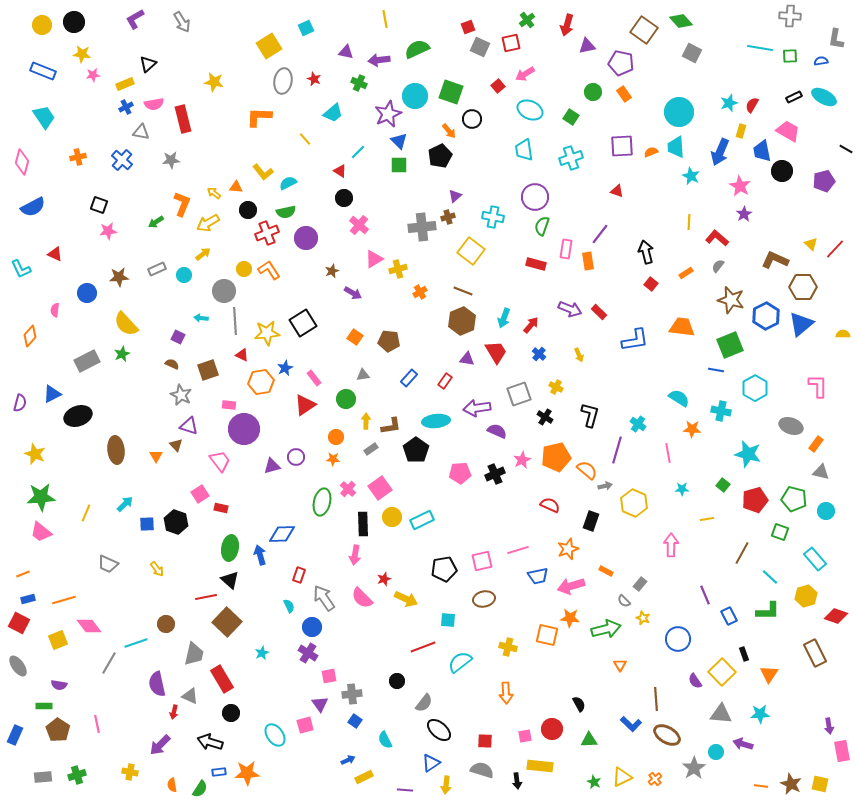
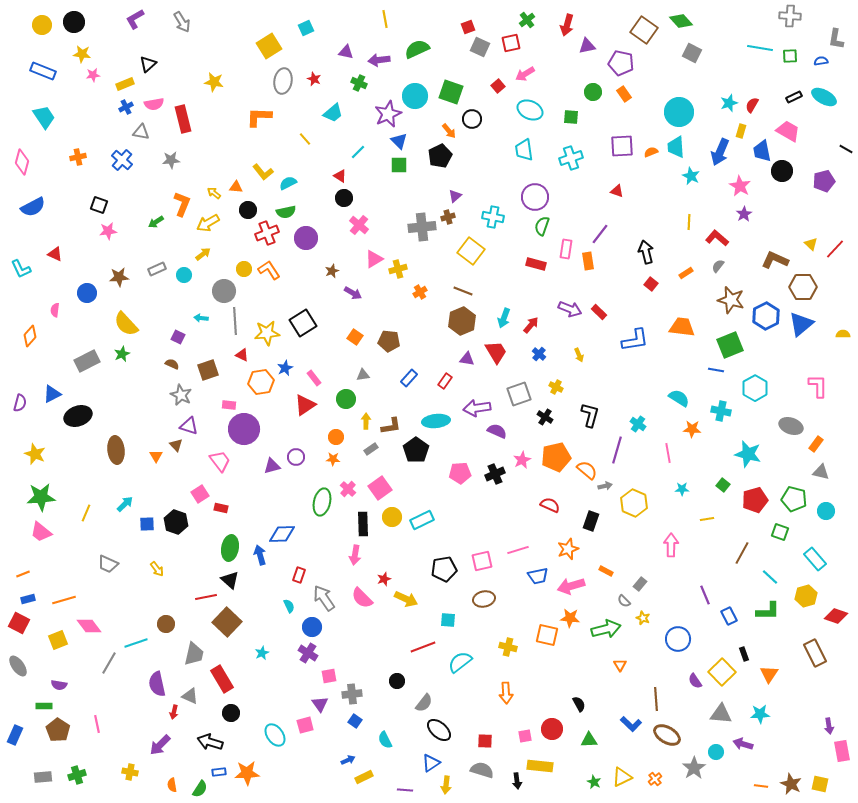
green square at (571, 117): rotated 28 degrees counterclockwise
red triangle at (340, 171): moved 5 px down
